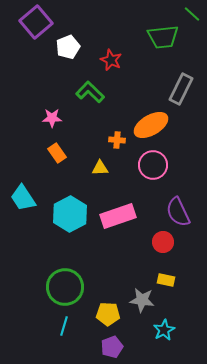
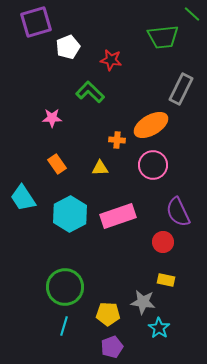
purple square: rotated 24 degrees clockwise
red star: rotated 15 degrees counterclockwise
orange rectangle: moved 11 px down
gray star: moved 1 px right, 2 px down
cyan star: moved 5 px left, 2 px up; rotated 10 degrees counterclockwise
